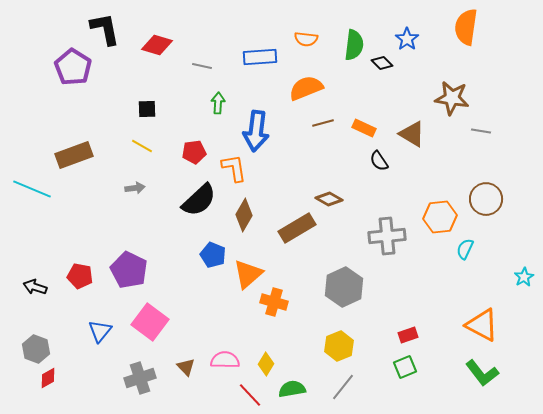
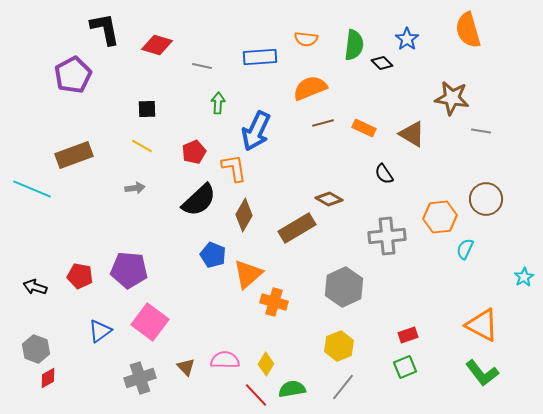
orange semicircle at (466, 27): moved 2 px right, 3 px down; rotated 24 degrees counterclockwise
purple pentagon at (73, 67): moved 8 px down; rotated 12 degrees clockwise
orange semicircle at (306, 88): moved 4 px right
blue arrow at (256, 131): rotated 18 degrees clockwise
red pentagon at (194, 152): rotated 15 degrees counterclockwise
black semicircle at (379, 161): moved 5 px right, 13 px down
purple pentagon at (129, 270): rotated 21 degrees counterclockwise
blue triangle at (100, 331): rotated 15 degrees clockwise
red line at (250, 395): moved 6 px right
